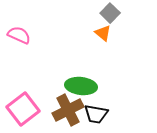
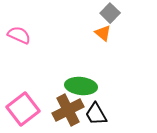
black trapezoid: rotated 50 degrees clockwise
